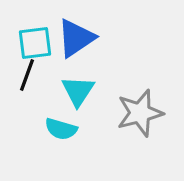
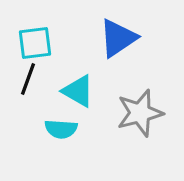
blue triangle: moved 42 px right
black line: moved 1 px right, 4 px down
cyan triangle: rotated 33 degrees counterclockwise
cyan semicircle: rotated 12 degrees counterclockwise
